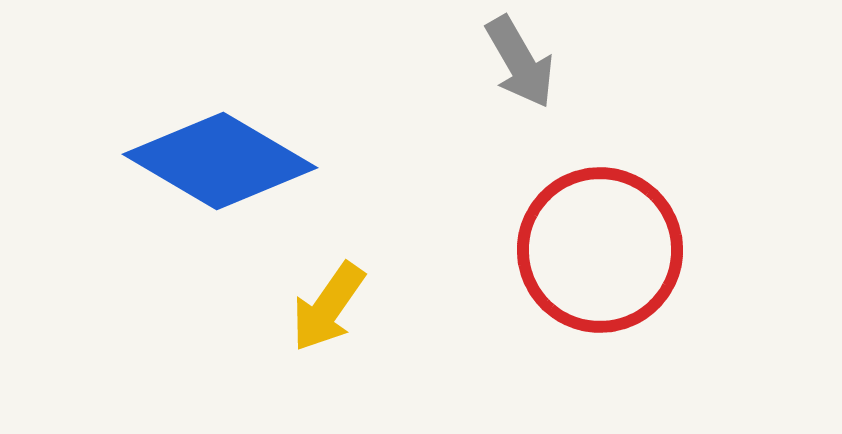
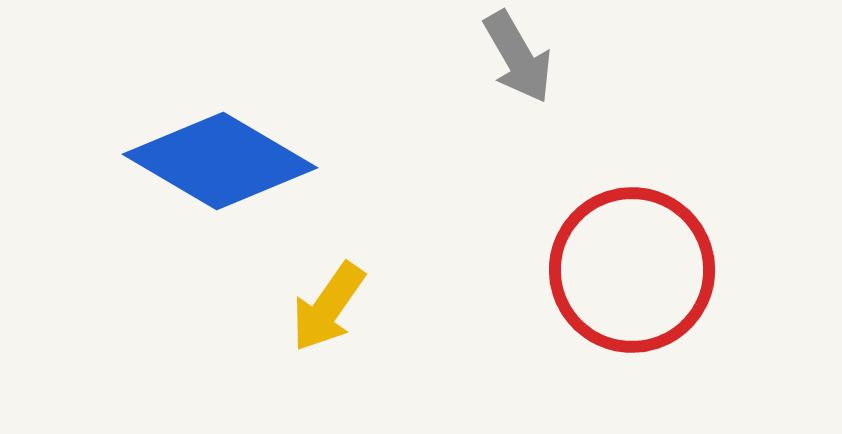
gray arrow: moved 2 px left, 5 px up
red circle: moved 32 px right, 20 px down
